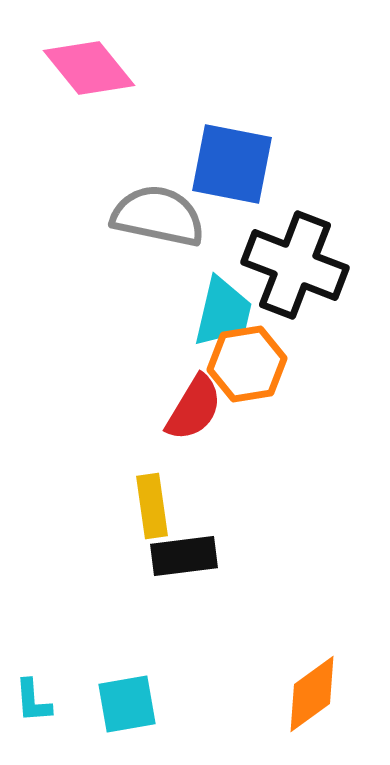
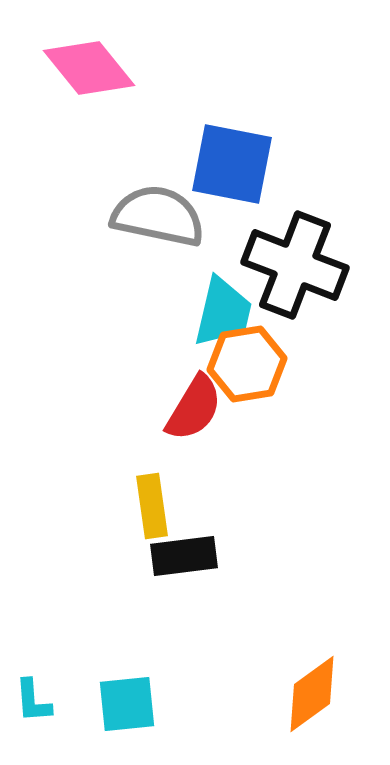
cyan square: rotated 4 degrees clockwise
